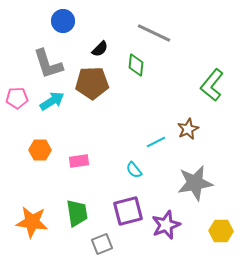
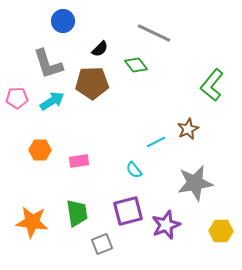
green diamond: rotated 45 degrees counterclockwise
